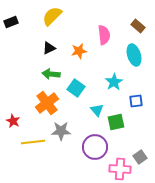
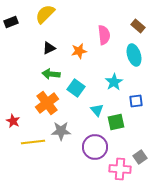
yellow semicircle: moved 7 px left, 2 px up
